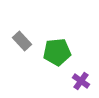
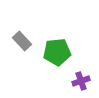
purple cross: rotated 36 degrees clockwise
